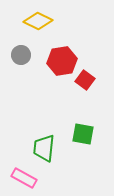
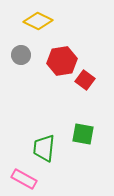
pink rectangle: moved 1 px down
